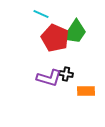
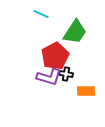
red pentagon: moved 18 px down; rotated 20 degrees clockwise
purple L-shape: moved 1 px up
